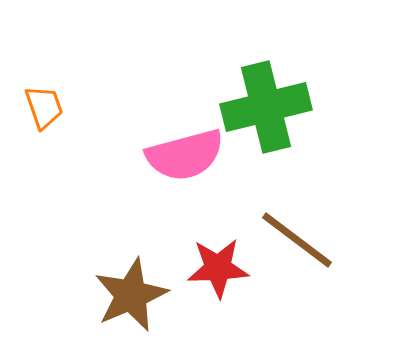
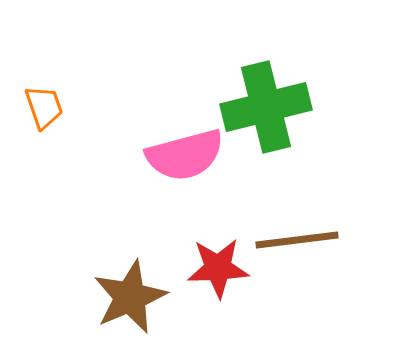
brown line: rotated 44 degrees counterclockwise
brown star: moved 1 px left, 2 px down
